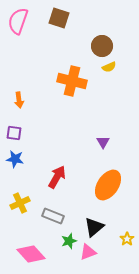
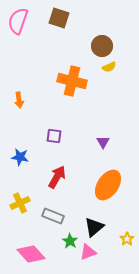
purple square: moved 40 px right, 3 px down
blue star: moved 5 px right, 2 px up
green star: moved 1 px right; rotated 21 degrees counterclockwise
